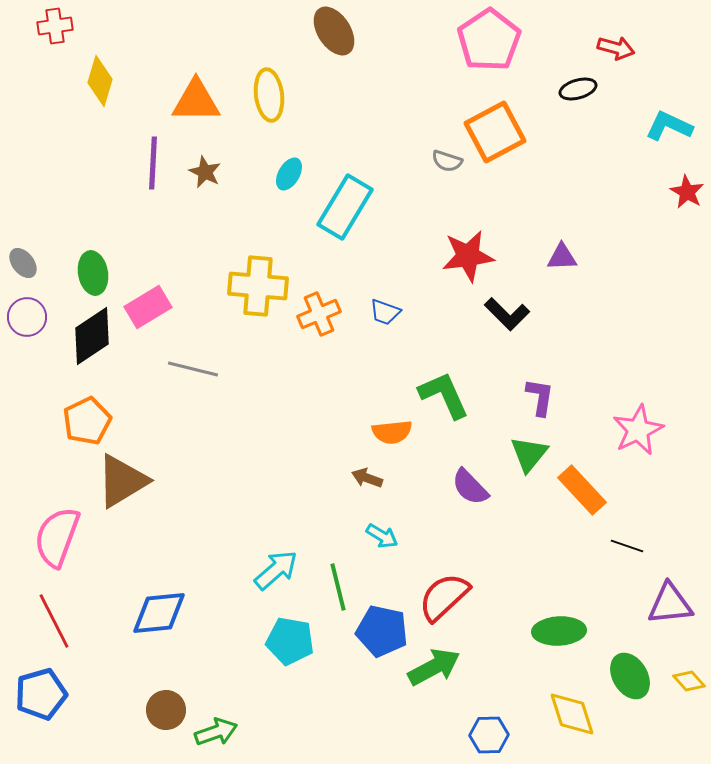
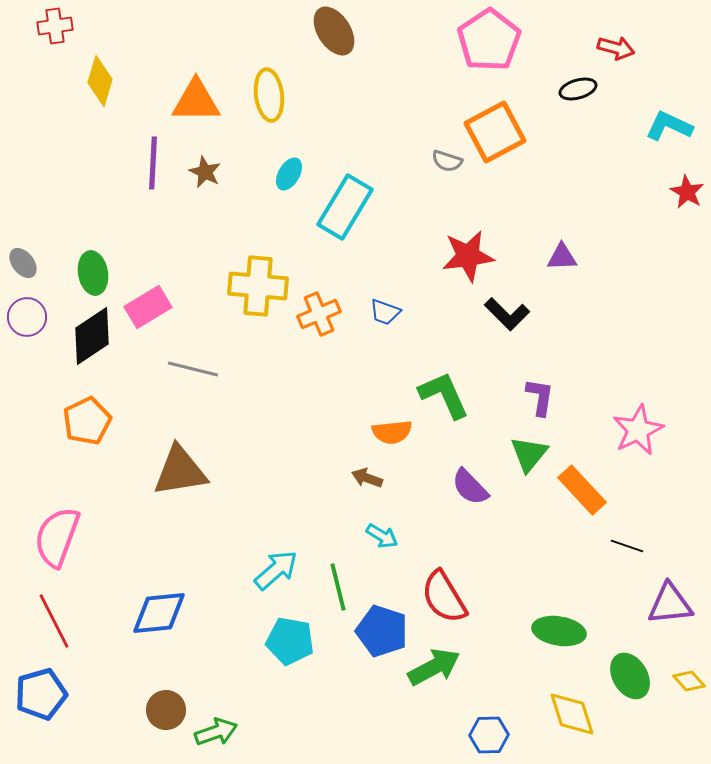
brown triangle at (122, 481): moved 58 px right, 10 px up; rotated 22 degrees clockwise
red semicircle at (444, 597): rotated 78 degrees counterclockwise
blue pentagon at (382, 631): rotated 6 degrees clockwise
green ellipse at (559, 631): rotated 12 degrees clockwise
